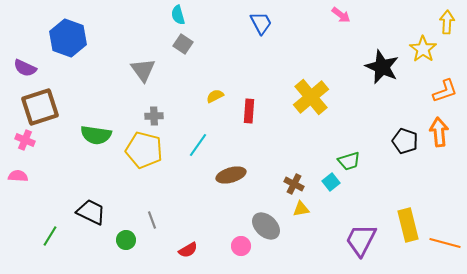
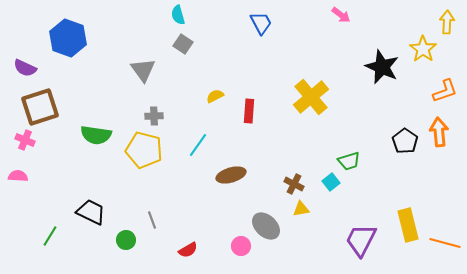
black pentagon: rotated 15 degrees clockwise
